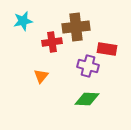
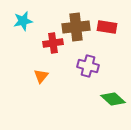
red cross: moved 1 px right, 1 px down
red rectangle: moved 22 px up
green diamond: moved 26 px right; rotated 40 degrees clockwise
